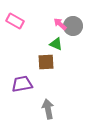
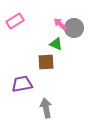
pink rectangle: rotated 60 degrees counterclockwise
gray circle: moved 1 px right, 2 px down
gray arrow: moved 2 px left, 1 px up
